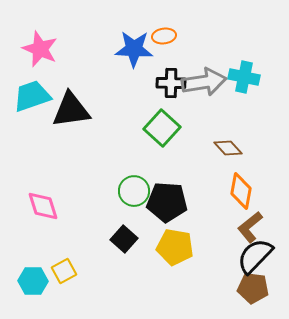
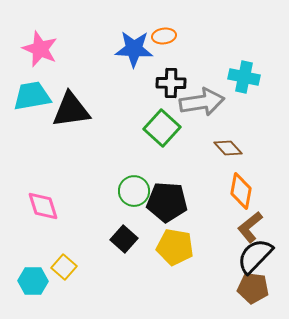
gray arrow: moved 2 px left, 20 px down
cyan trapezoid: rotated 9 degrees clockwise
yellow square: moved 4 px up; rotated 20 degrees counterclockwise
